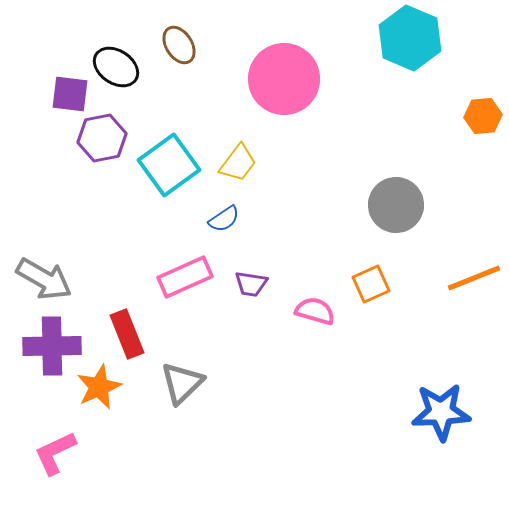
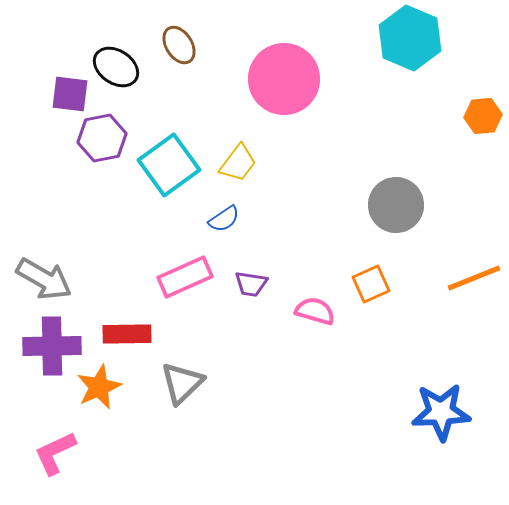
red rectangle: rotated 69 degrees counterclockwise
